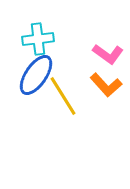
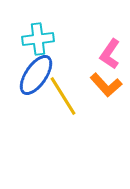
pink L-shape: moved 2 px right; rotated 88 degrees clockwise
